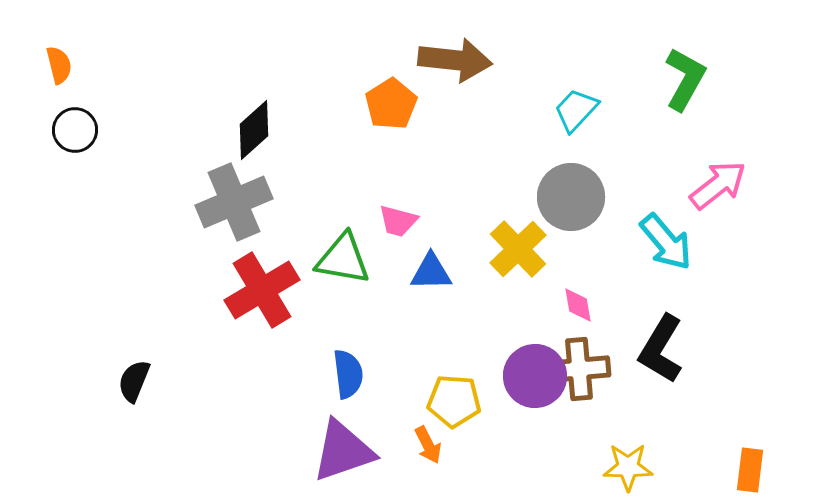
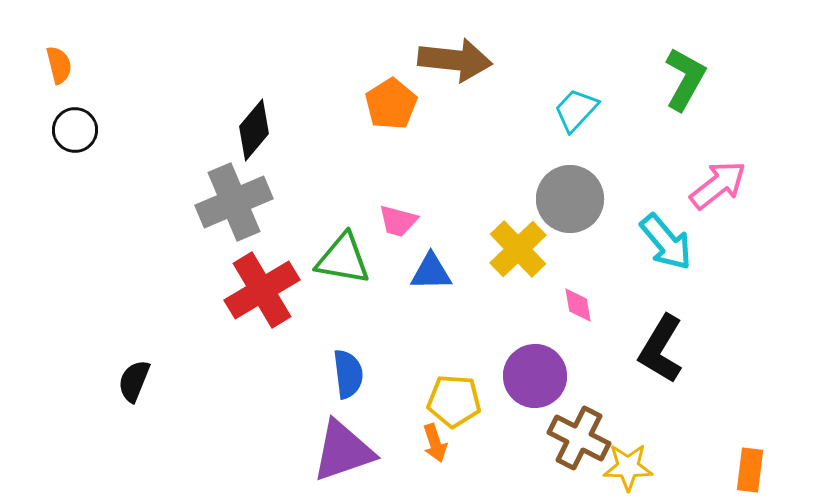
black diamond: rotated 8 degrees counterclockwise
gray circle: moved 1 px left, 2 px down
brown cross: moved 69 px down; rotated 32 degrees clockwise
orange arrow: moved 7 px right, 2 px up; rotated 9 degrees clockwise
